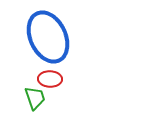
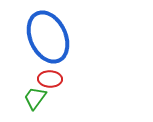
green trapezoid: rotated 125 degrees counterclockwise
